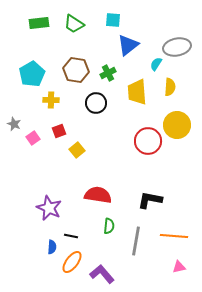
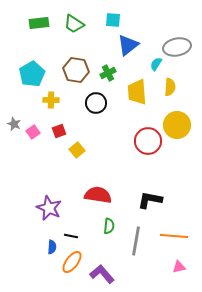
pink square: moved 6 px up
